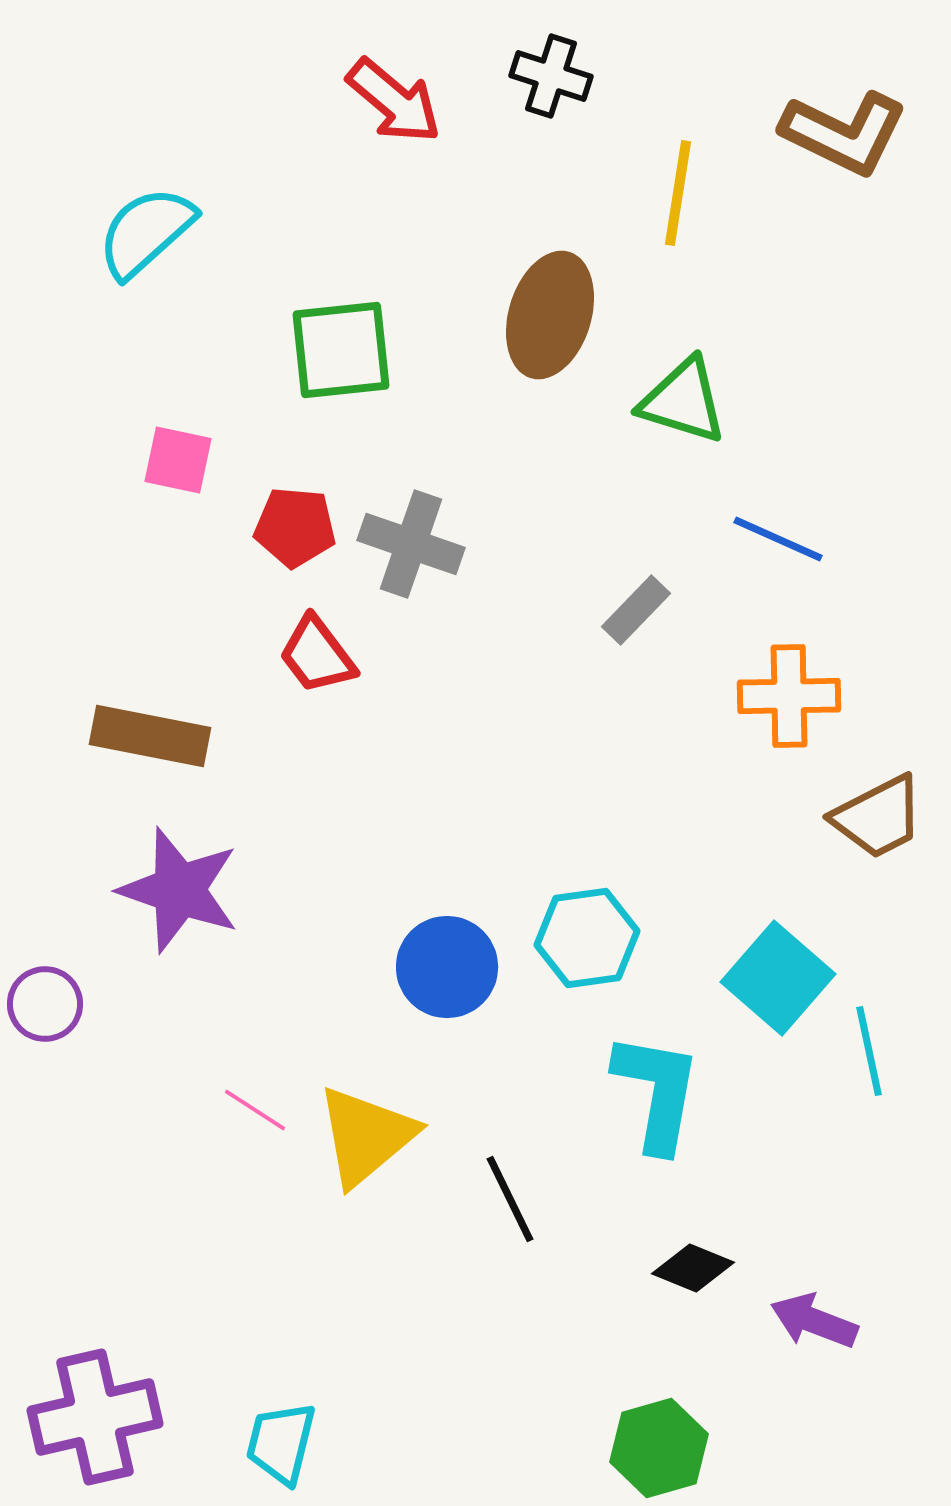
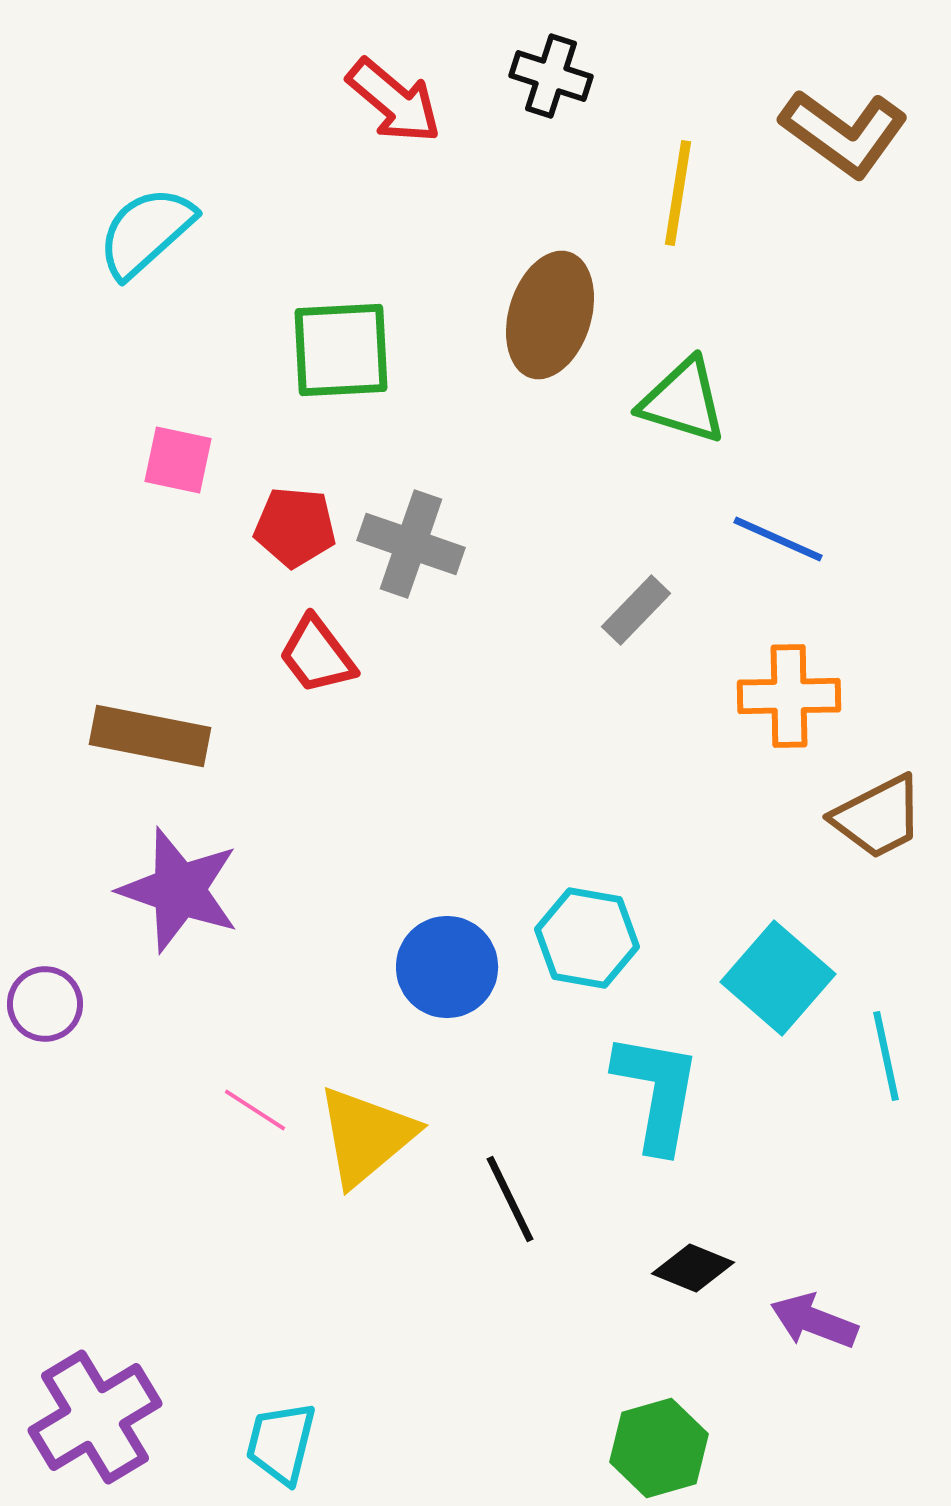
brown L-shape: rotated 10 degrees clockwise
green square: rotated 3 degrees clockwise
cyan hexagon: rotated 18 degrees clockwise
cyan line: moved 17 px right, 5 px down
purple cross: rotated 18 degrees counterclockwise
